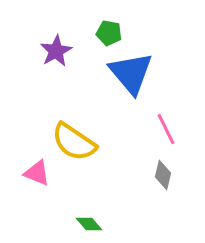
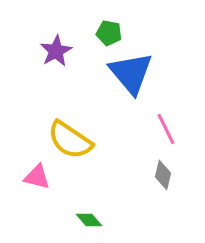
yellow semicircle: moved 4 px left, 2 px up
pink triangle: moved 4 px down; rotated 8 degrees counterclockwise
green diamond: moved 4 px up
